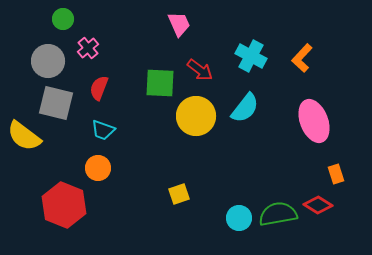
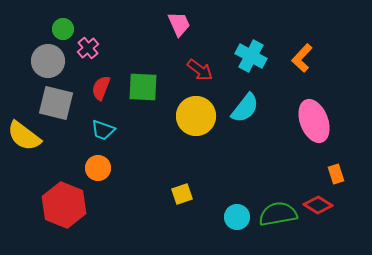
green circle: moved 10 px down
green square: moved 17 px left, 4 px down
red semicircle: moved 2 px right
yellow square: moved 3 px right
cyan circle: moved 2 px left, 1 px up
